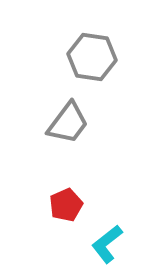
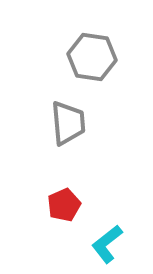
gray trapezoid: rotated 42 degrees counterclockwise
red pentagon: moved 2 px left
